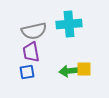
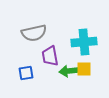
cyan cross: moved 15 px right, 18 px down
gray semicircle: moved 2 px down
purple trapezoid: moved 19 px right, 4 px down
blue square: moved 1 px left, 1 px down
